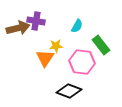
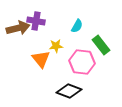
orange triangle: moved 4 px left, 1 px down; rotated 12 degrees counterclockwise
